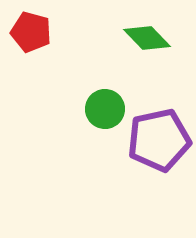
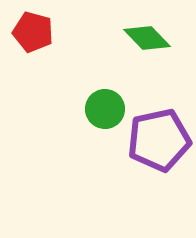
red pentagon: moved 2 px right
